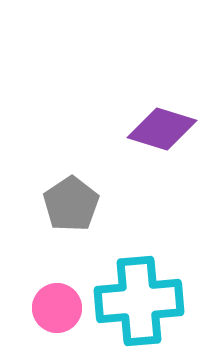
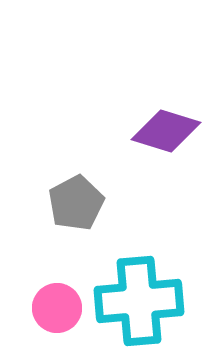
purple diamond: moved 4 px right, 2 px down
gray pentagon: moved 5 px right, 1 px up; rotated 6 degrees clockwise
